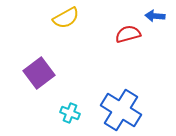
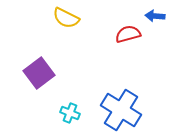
yellow semicircle: rotated 56 degrees clockwise
